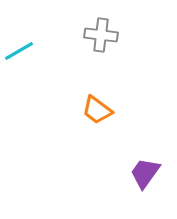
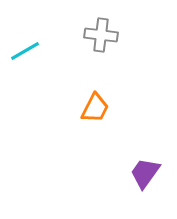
cyan line: moved 6 px right
orange trapezoid: moved 2 px left, 2 px up; rotated 100 degrees counterclockwise
